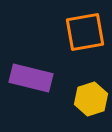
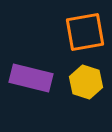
yellow hexagon: moved 5 px left, 17 px up; rotated 24 degrees counterclockwise
